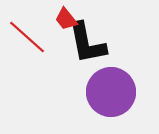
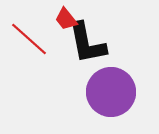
red line: moved 2 px right, 2 px down
